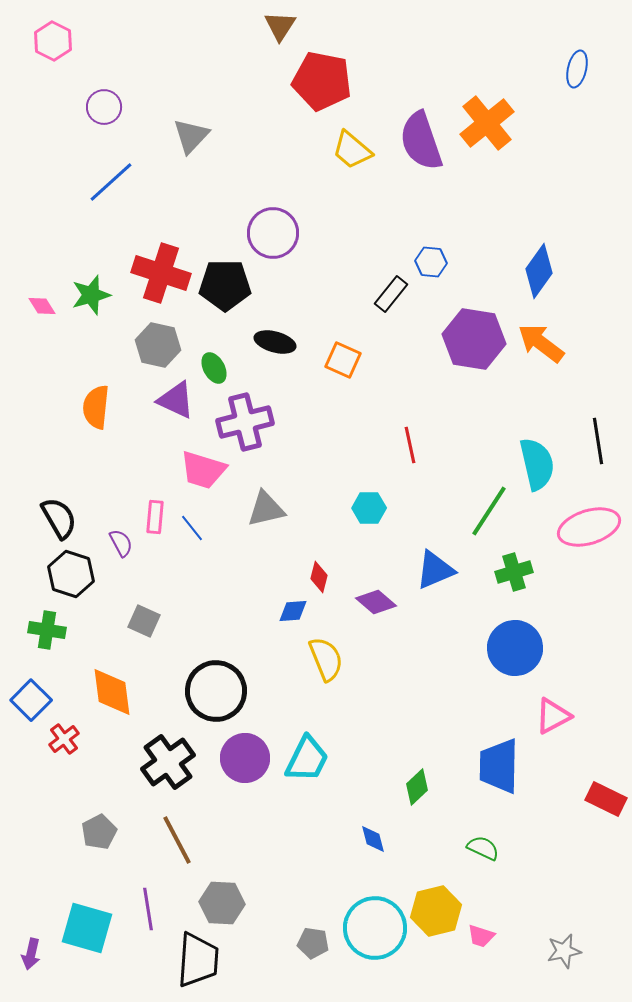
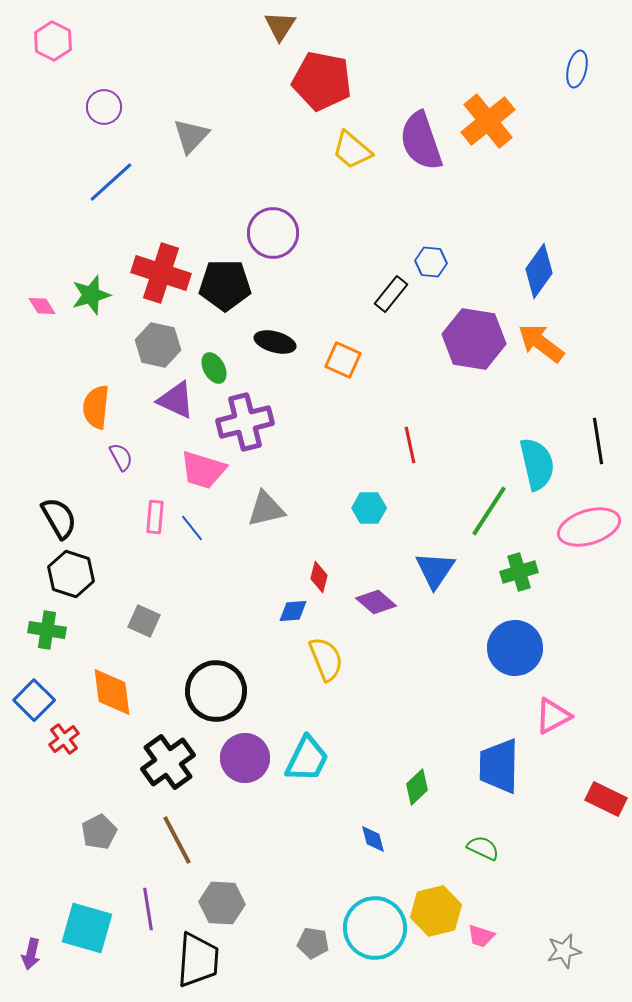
orange cross at (487, 123): moved 1 px right, 2 px up
purple semicircle at (121, 543): moved 86 px up
blue triangle at (435, 570): rotated 33 degrees counterclockwise
green cross at (514, 572): moved 5 px right
blue square at (31, 700): moved 3 px right
